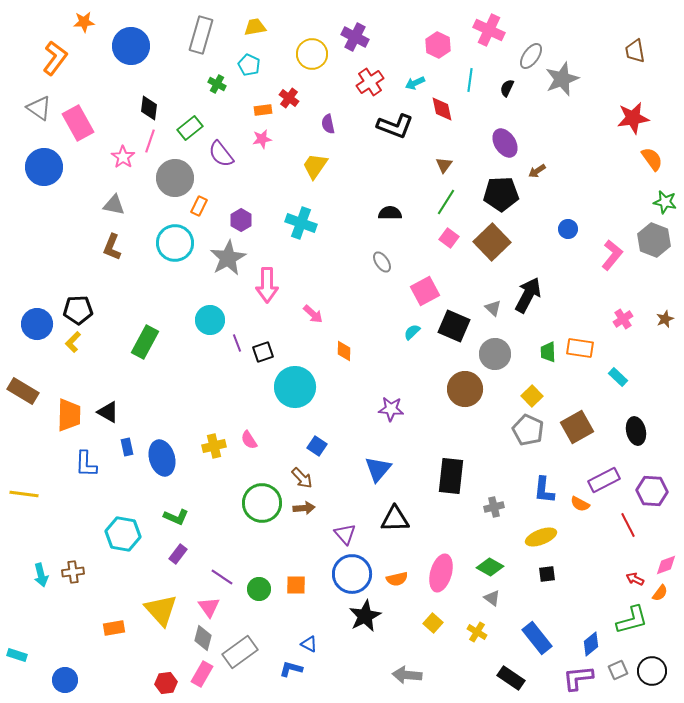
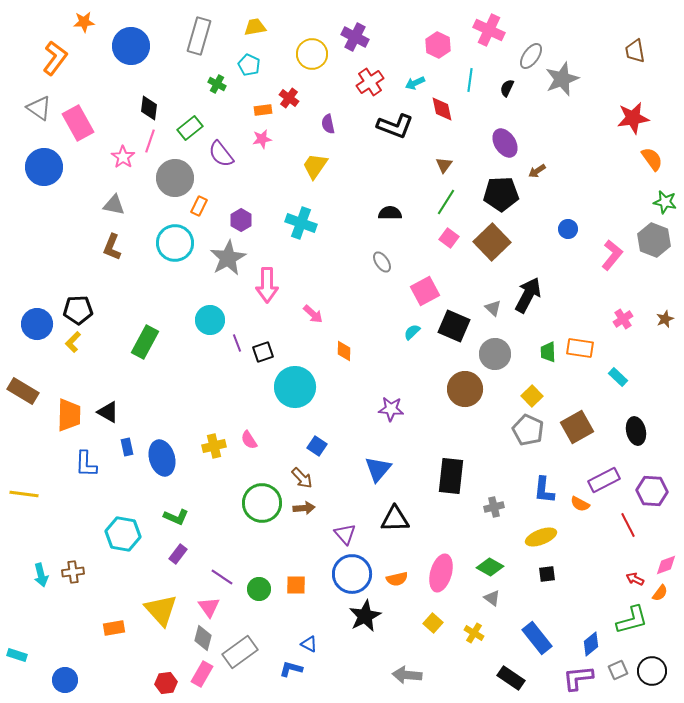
gray rectangle at (201, 35): moved 2 px left, 1 px down
yellow cross at (477, 632): moved 3 px left, 1 px down
